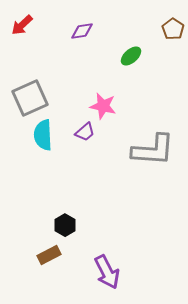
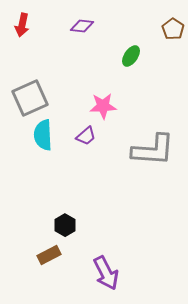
red arrow: rotated 35 degrees counterclockwise
purple diamond: moved 5 px up; rotated 15 degrees clockwise
green ellipse: rotated 15 degrees counterclockwise
pink star: rotated 16 degrees counterclockwise
purple trapezoid: moved 1 px right, 4 px down
purple arrow: moved 1 px left, 1 px down
